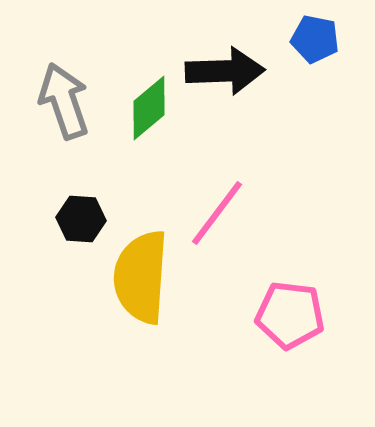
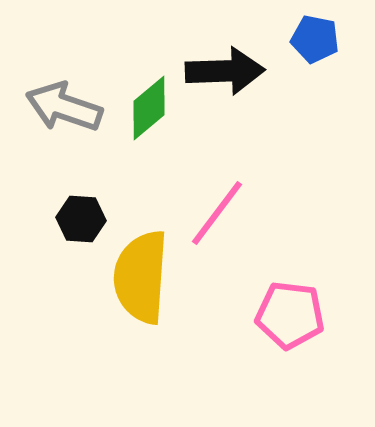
gray arrow: moved 6 px down; rotated 52 degrees counterclockwise
